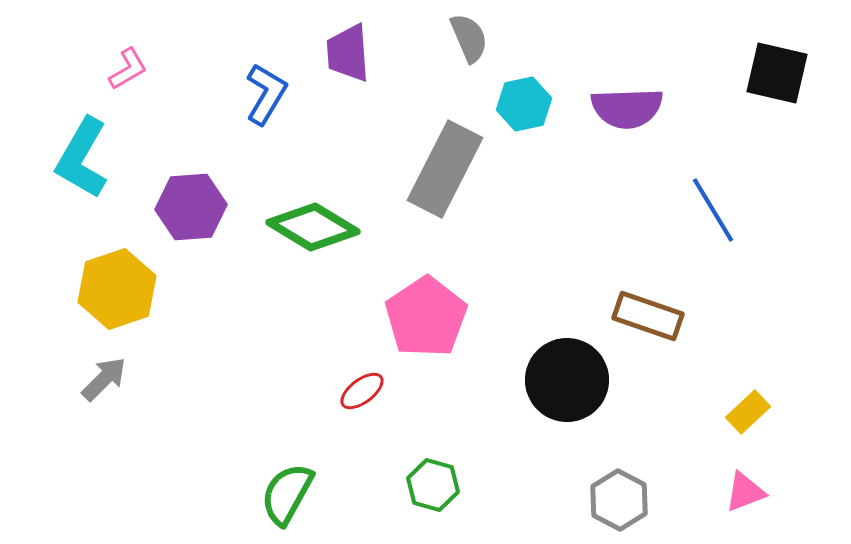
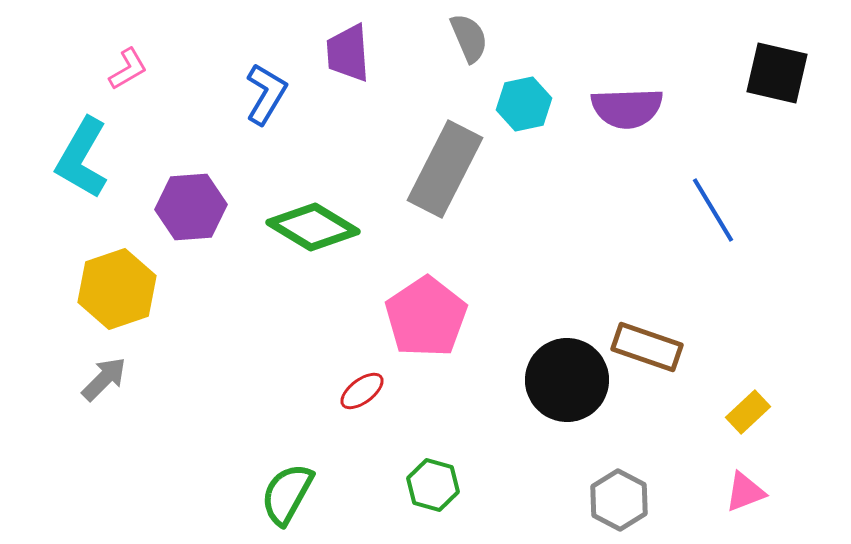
brown rectangle: moved 1 px left, 31 px down
